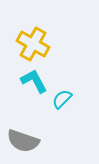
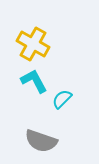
gray semicircle: moved 18 px right
